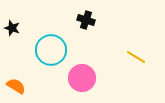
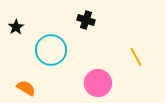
black star: moved 4 px right, 1 px up; rotated 21 degrees clockwise
yellow line: rotated 30 degrees clockwise
pink circle: moved 16 px right, 5 px down
orange semicircle: moved 10 px right, 2 px down
